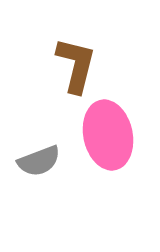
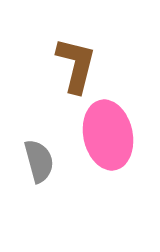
gray semicircle: rotated 84 degrees counterclockwise
